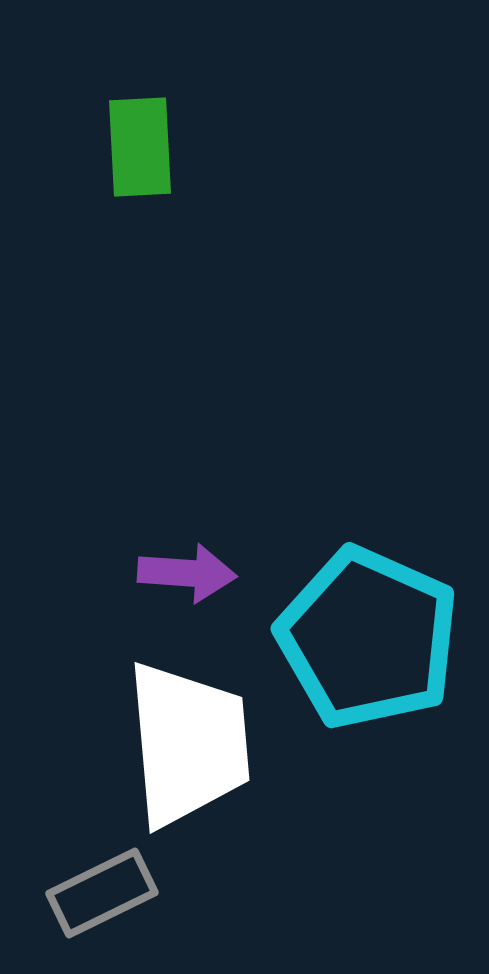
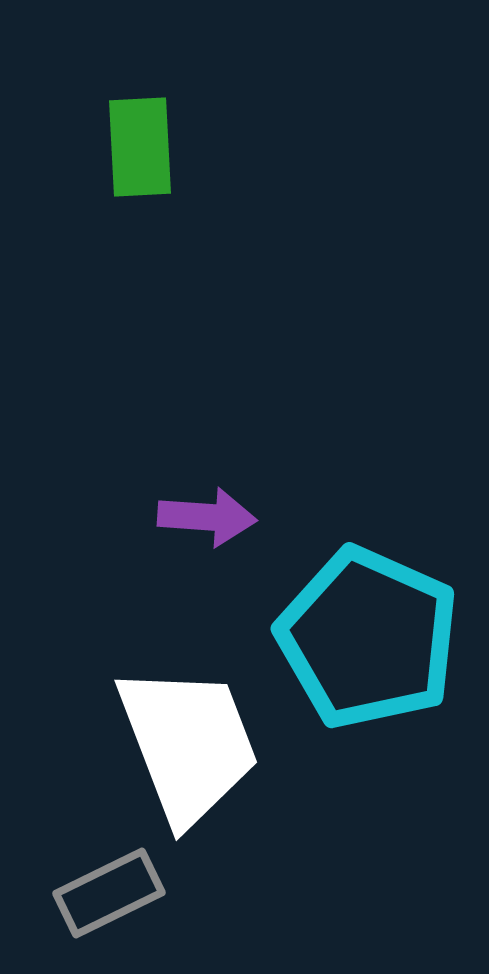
purple arrow: moved 20 px right, 56 px up
white trapezoid: rotated 16 degrees counterclockwise
gray rectangle: moved 7 px right
